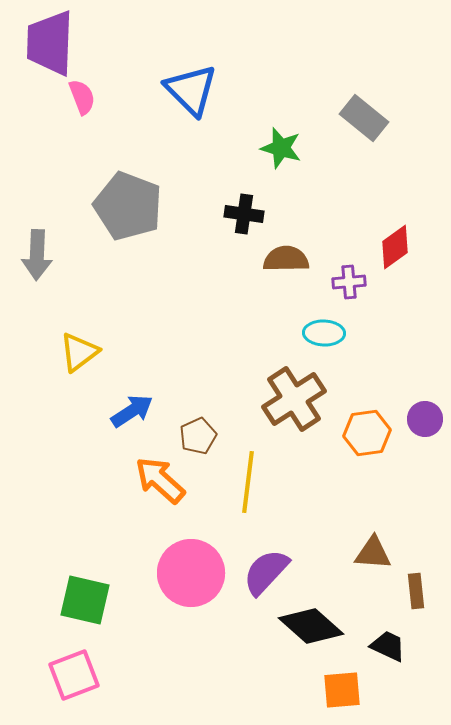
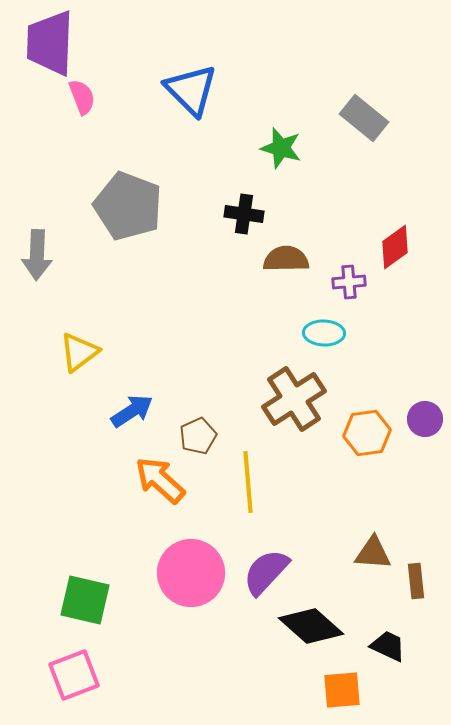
yellow line: rotated 12 degrees counterclockwise
brown rectangle: moved 10 px up
